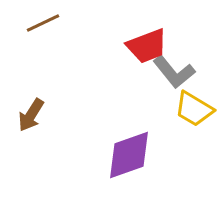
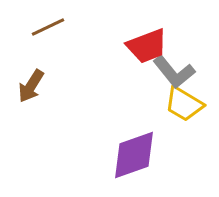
brown line: moved 5 px right, 4 px down
yellow trapezoid: moved 10 px left, 5 px up
brown arrow: moved 29 px up
purple diamond: moved 5 px right
